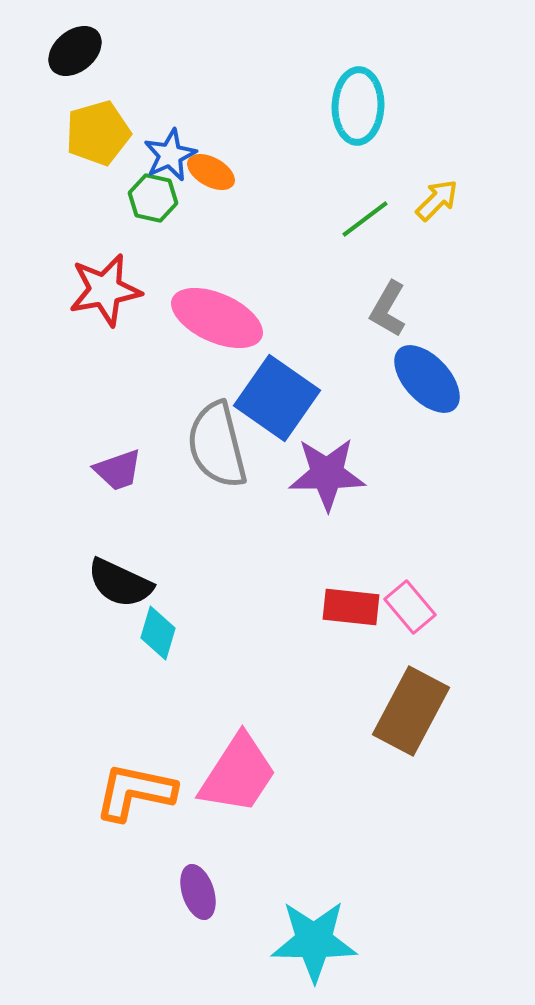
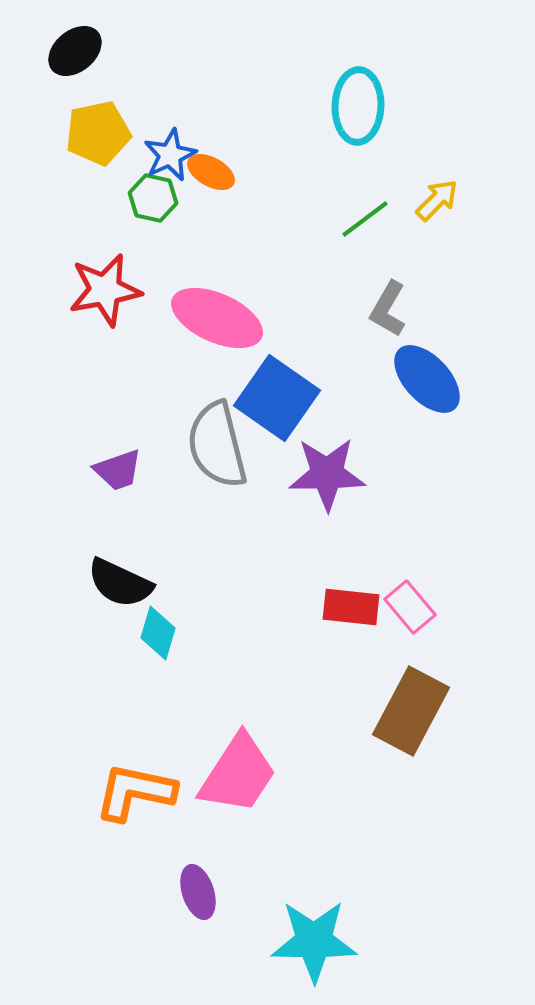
yellow pentagon: rotated 4 degrees clockwise
